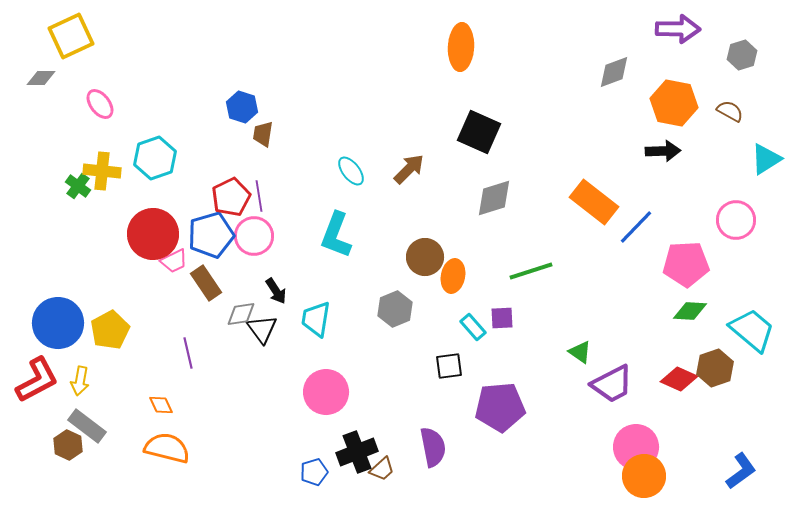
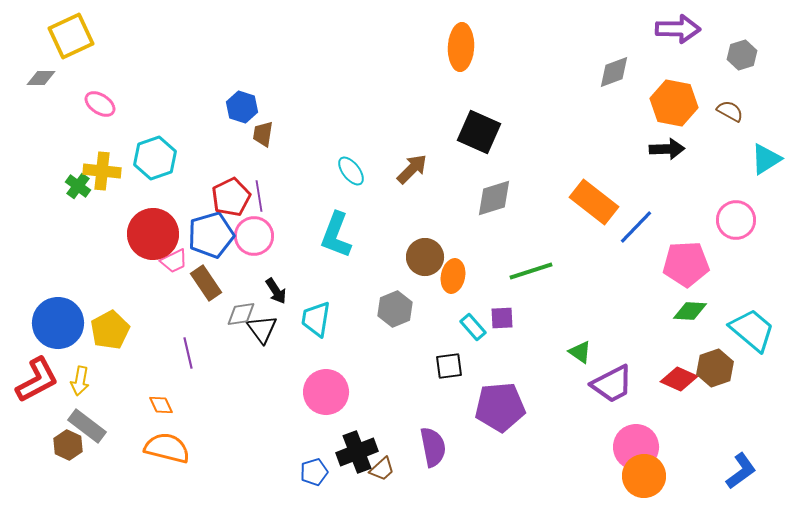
pink ellipse at (100, 104): rotated 20 degrees counterclockwise
black arrow at (663, 151): moved 4 px right, 2 px up
brown arrow at (409, 169): moved 3 px right
